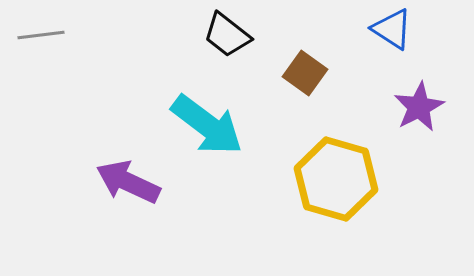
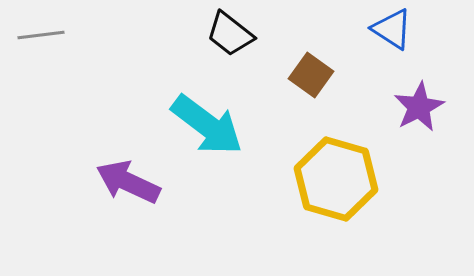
black trapezoid: moved 3 px right, 1 px up
brown square: moved 6 px right, 2 px down
